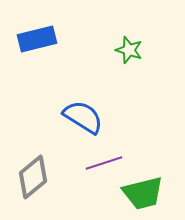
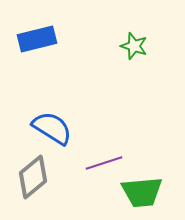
green star: moved 5 px right, 4 px up
blue semicircle: moved 31 px left, 11 px down
green trapezoid: moved 1 px left, 1 px up; rotated 9 degrees clockwise
